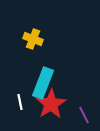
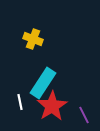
cyan rectangle: rotated 12 degrees clockwise
red star: moved 1 px right, 2 px down
